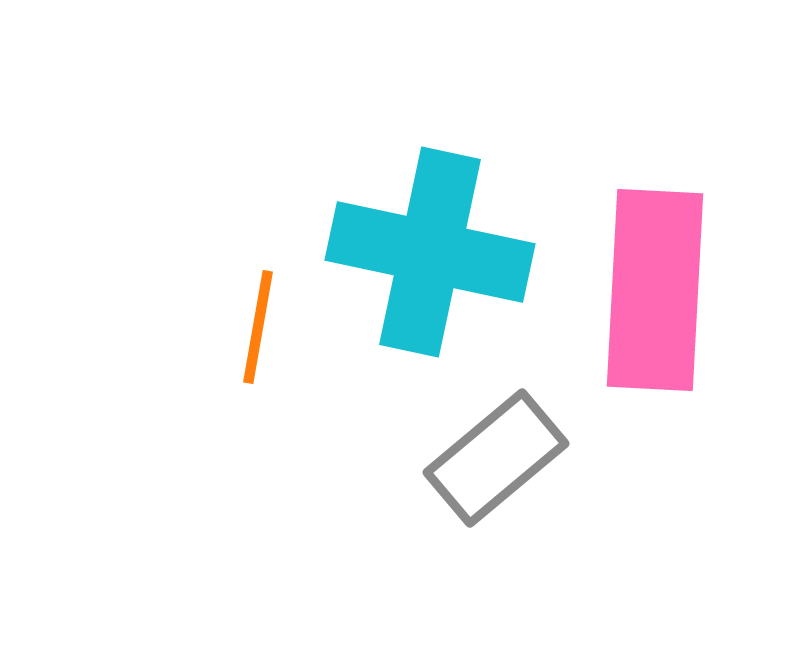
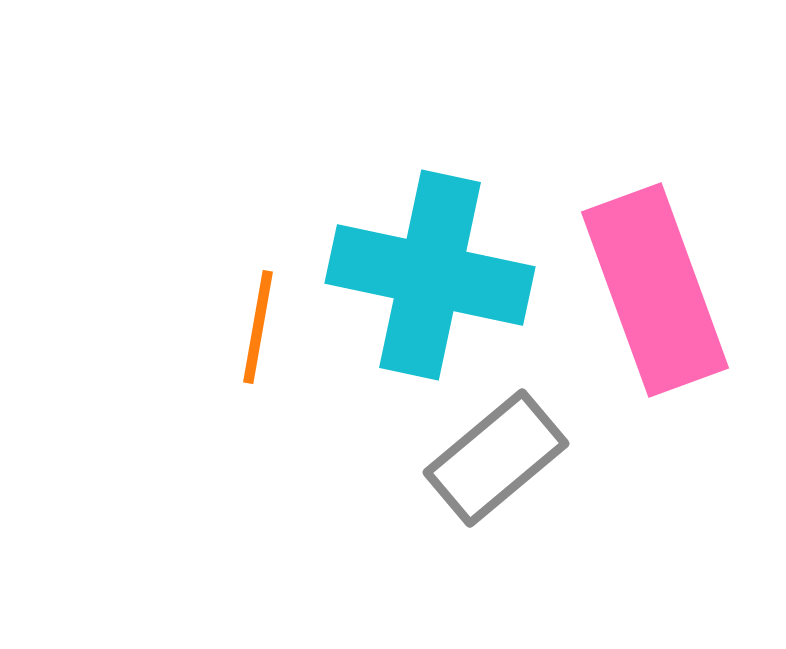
cyan cross: moved 23 px down
pink rectangle: rotated 23 degrees counterclockwise
